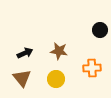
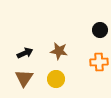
orange cross: moved 7 px right, 6 px up
brown triangle: moved 2 px right; rotated 12 degrees clockwise
